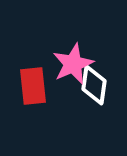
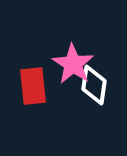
pink star: rotated 15 degrees counterclockwise
